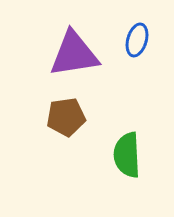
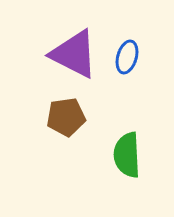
blue ellipse: moved 10 px left, 17 px down
purple triangle: rotated 36 degrees clockwise
